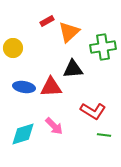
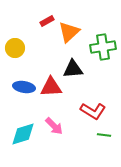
yellow circle: moved 2 px right
